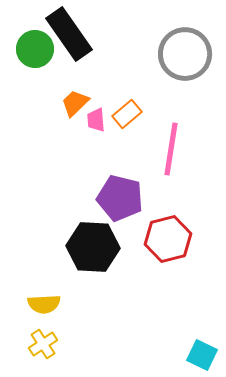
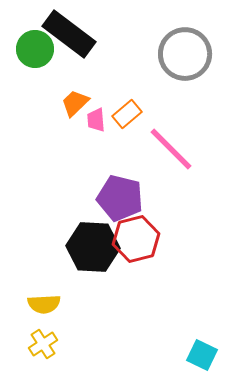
black rectangle: rotated 18 degrees counterclockwise
pink line: rotated 54 degrees counterclockwise
red hexagon: moved 32 px left
